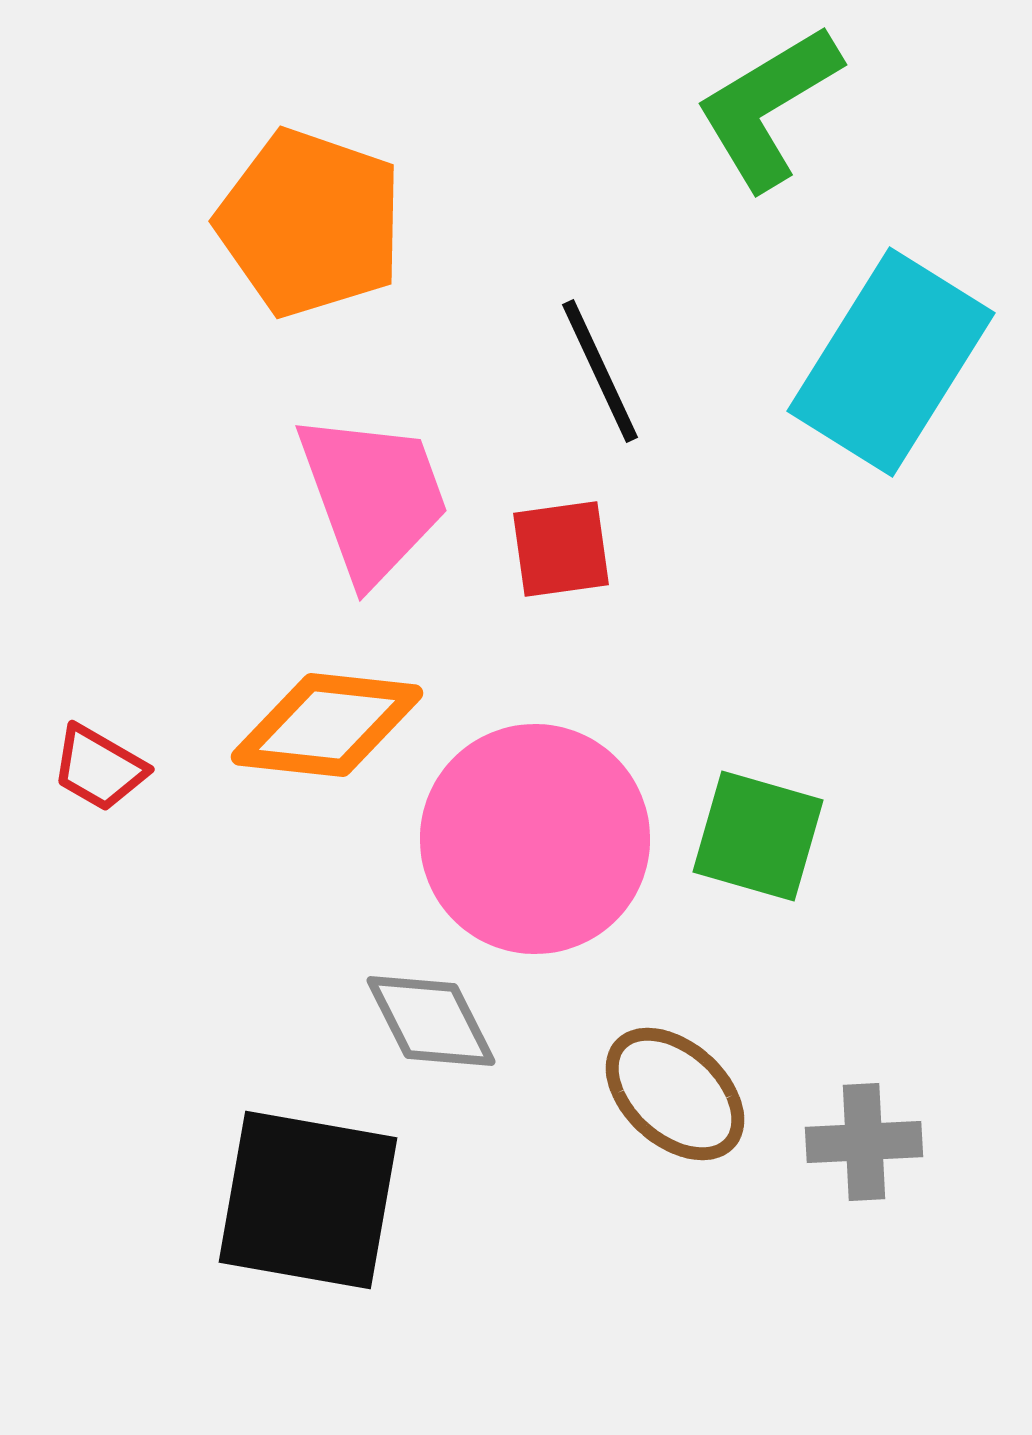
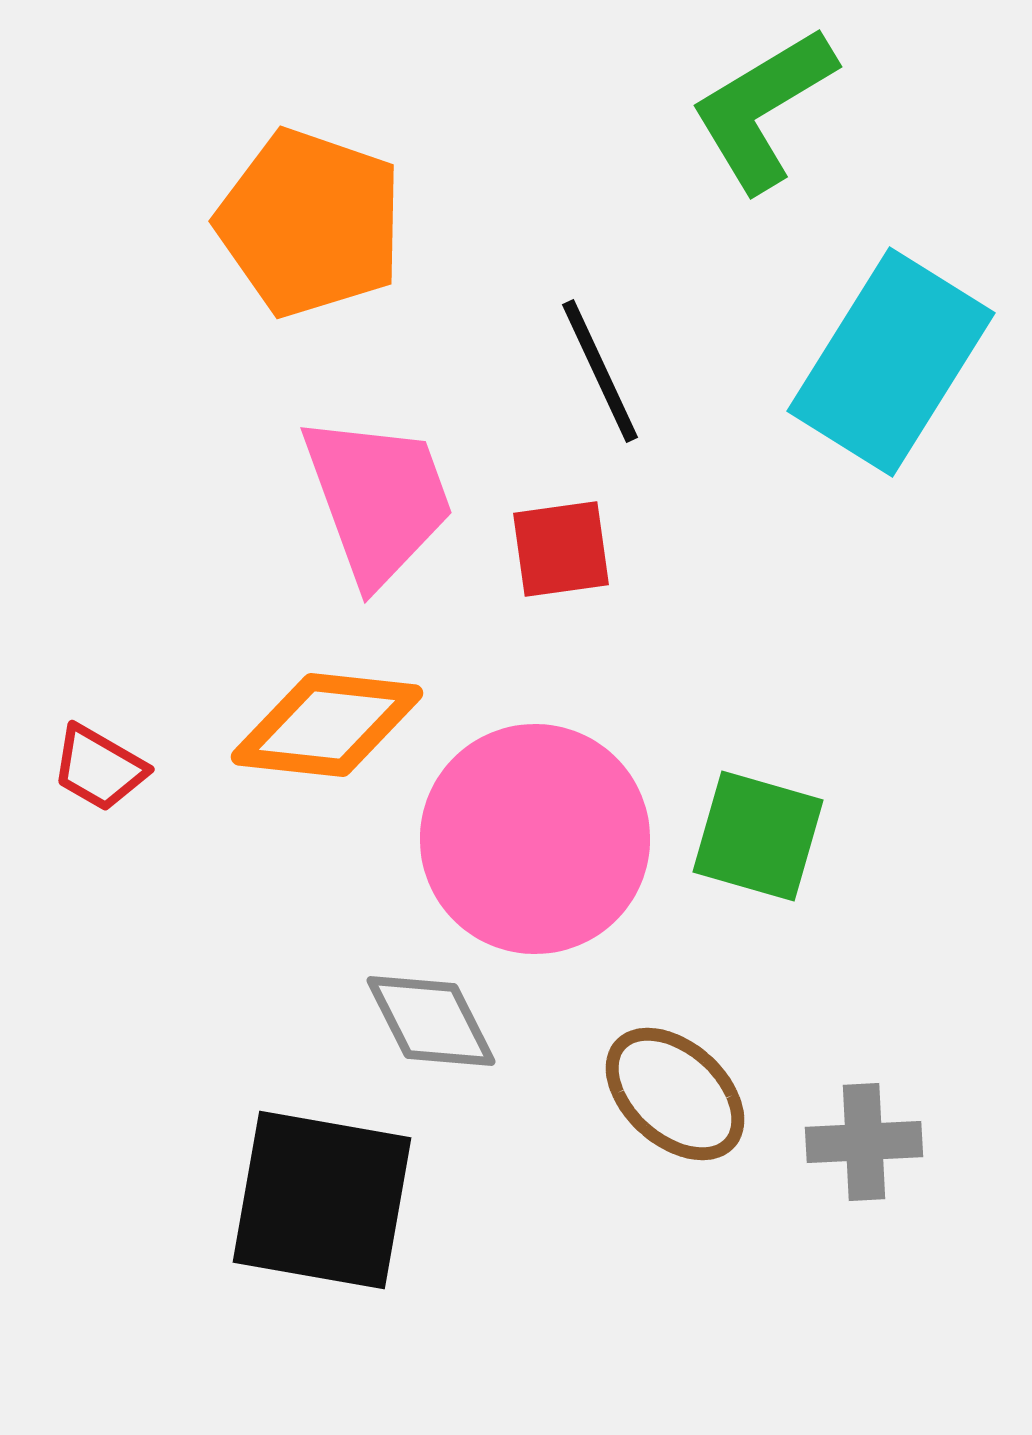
green L-shape: moved 5 px left, 2 px down
pink trapezoid: moved 5 px right, 2 px down
black square: moved 14 px right
